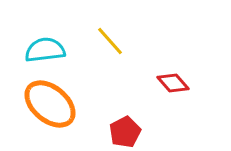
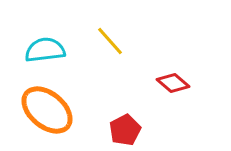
red diamond: rotated 8 degrees counterclockwise
orange ellipse: moved 3 px left, 6 px down
red pentagon: moved 2 px up
